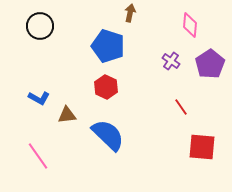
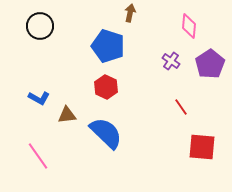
pink diamond: moved 1 px left, 1 px down
blue semicircle: moved 2 px left, 2 px up
